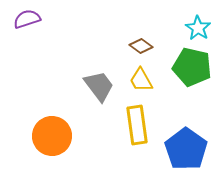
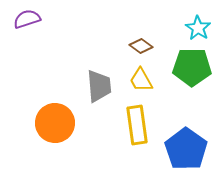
green pentagon: rotated 12 degrees counterclockwise
gray trapezoid: rotated 32 degrees clockwise
orange circle: moved 3 px right, 13 px up
